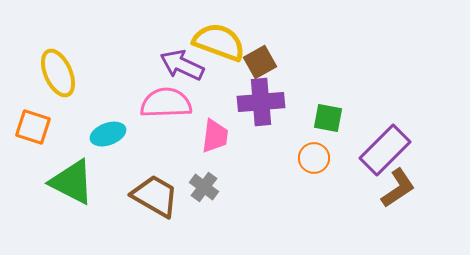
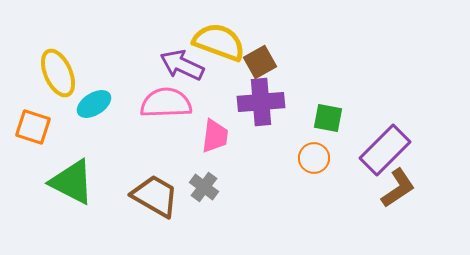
cyan ellipse: moved 14 px left, 30 px up; rotated 12 degrees counterclockwise
